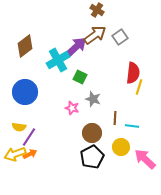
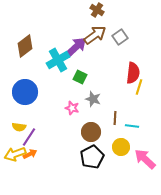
brown circle: moved 1 px left, 1 px up
